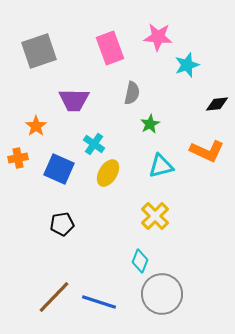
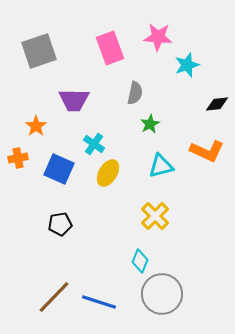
gray semicircle: moved 3 px right
black pentagon: moved 2 px left
